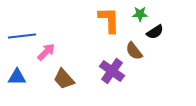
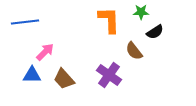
green star: moved 1 px right, 2 px up
blue line: moved 3 px right, 14 px up
pink arrow: moved 1 px left
purple cross: moved 3 px left, 4 px down
blue triangle: moved 15 px right, 2 px up
